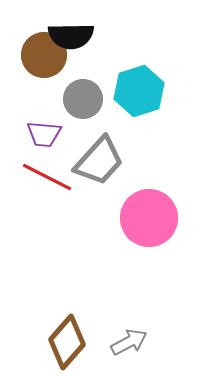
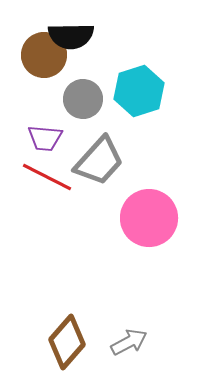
purple trapezoid: moved 1 px right, 4 px down
